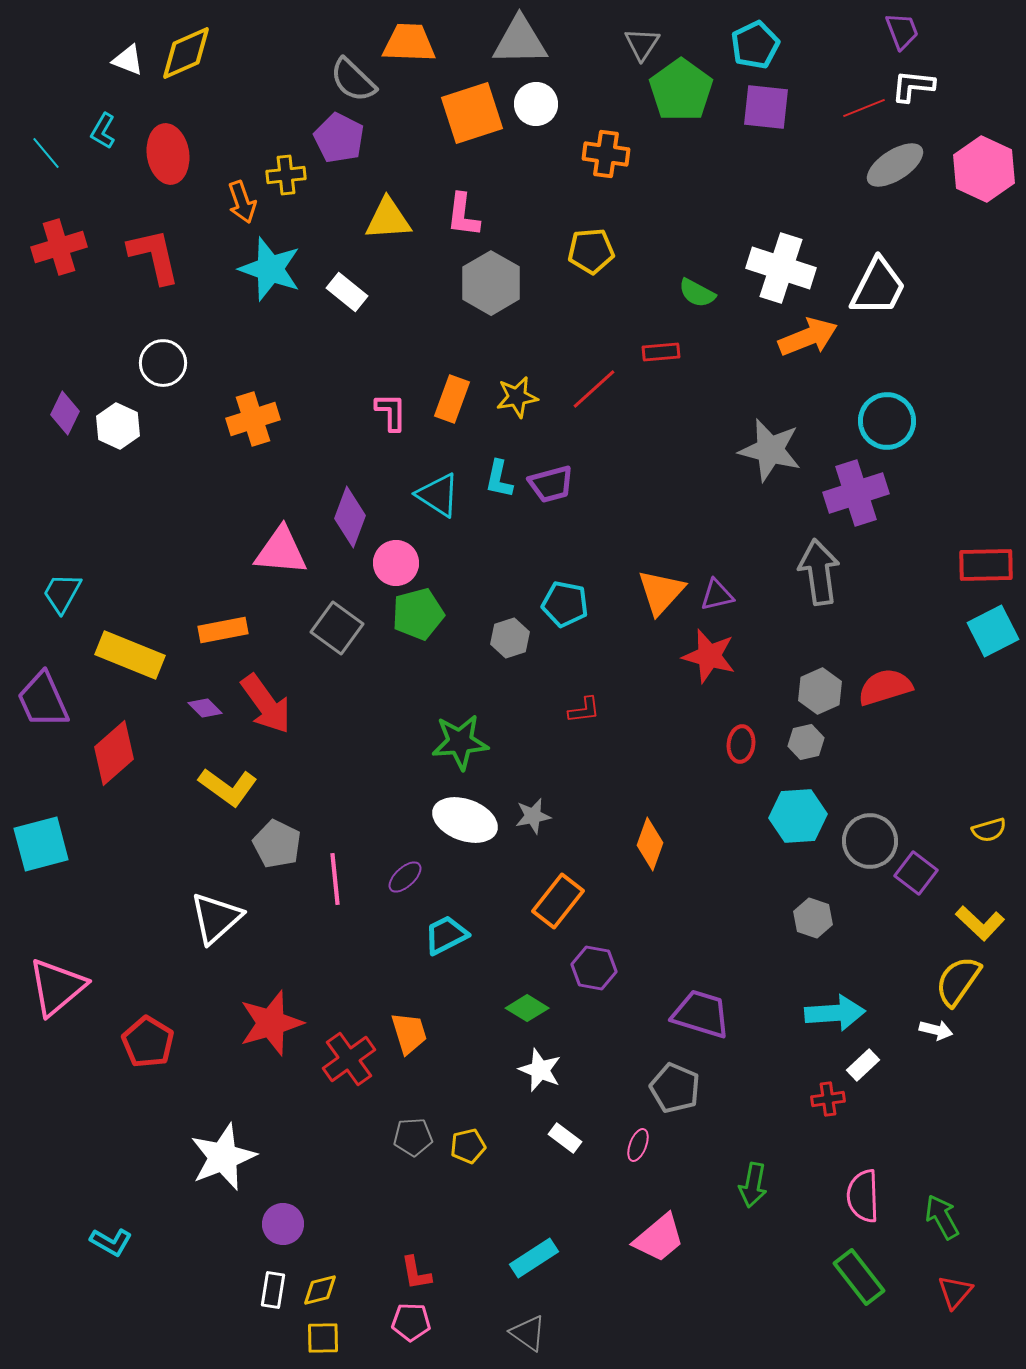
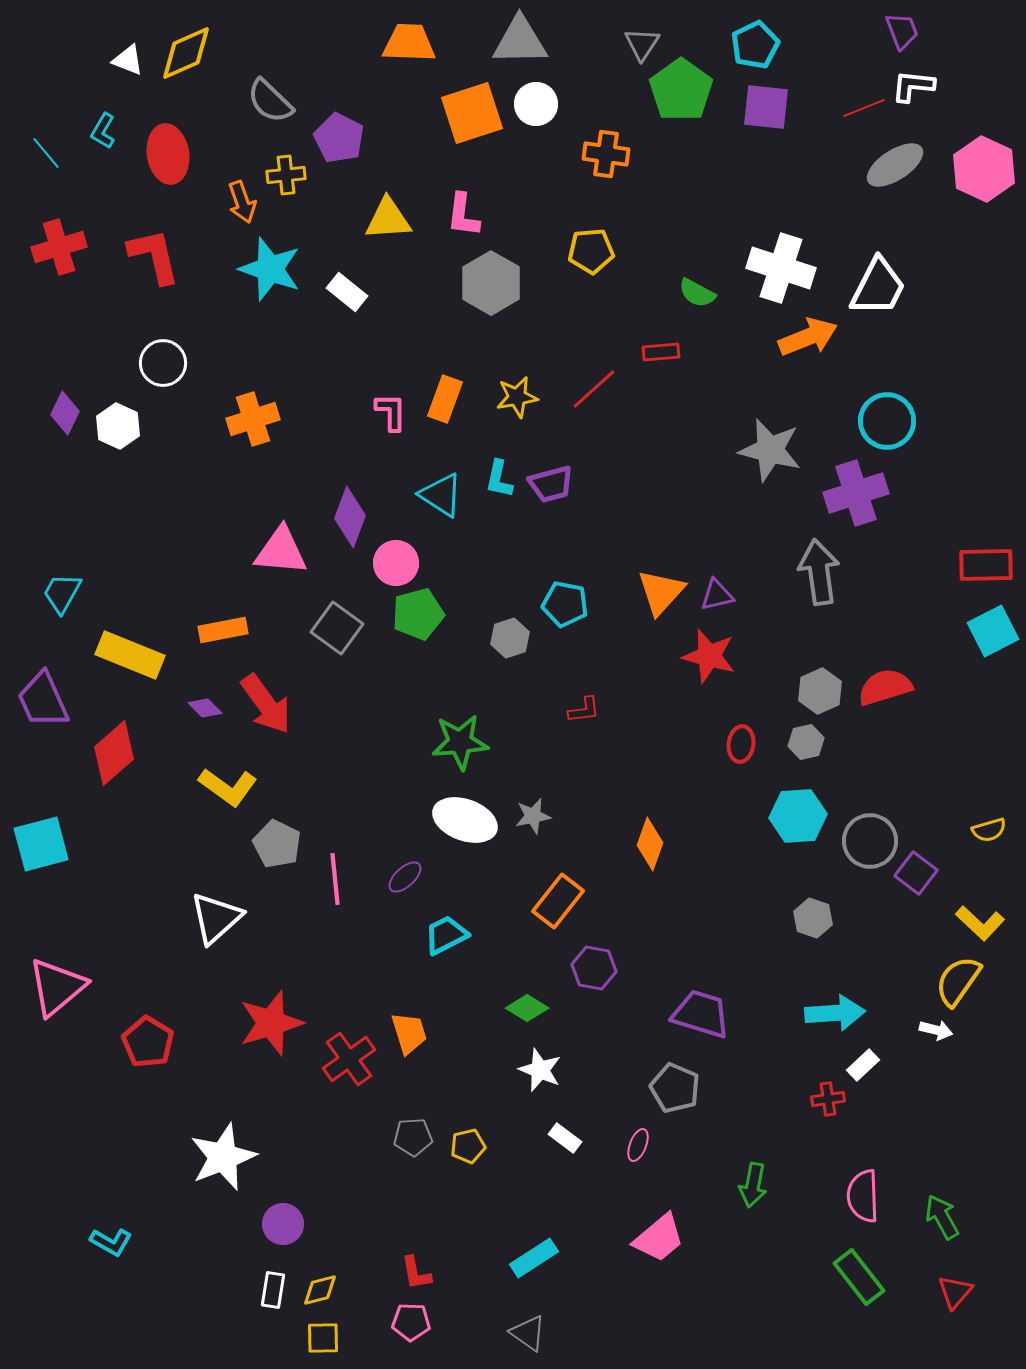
gray semicircle at (353, 80): moved 83 px left, 21 px down
orange rectangle at (452, 399): moved 7 px left
cyan triangle at (438, 495): moved 3 px right
